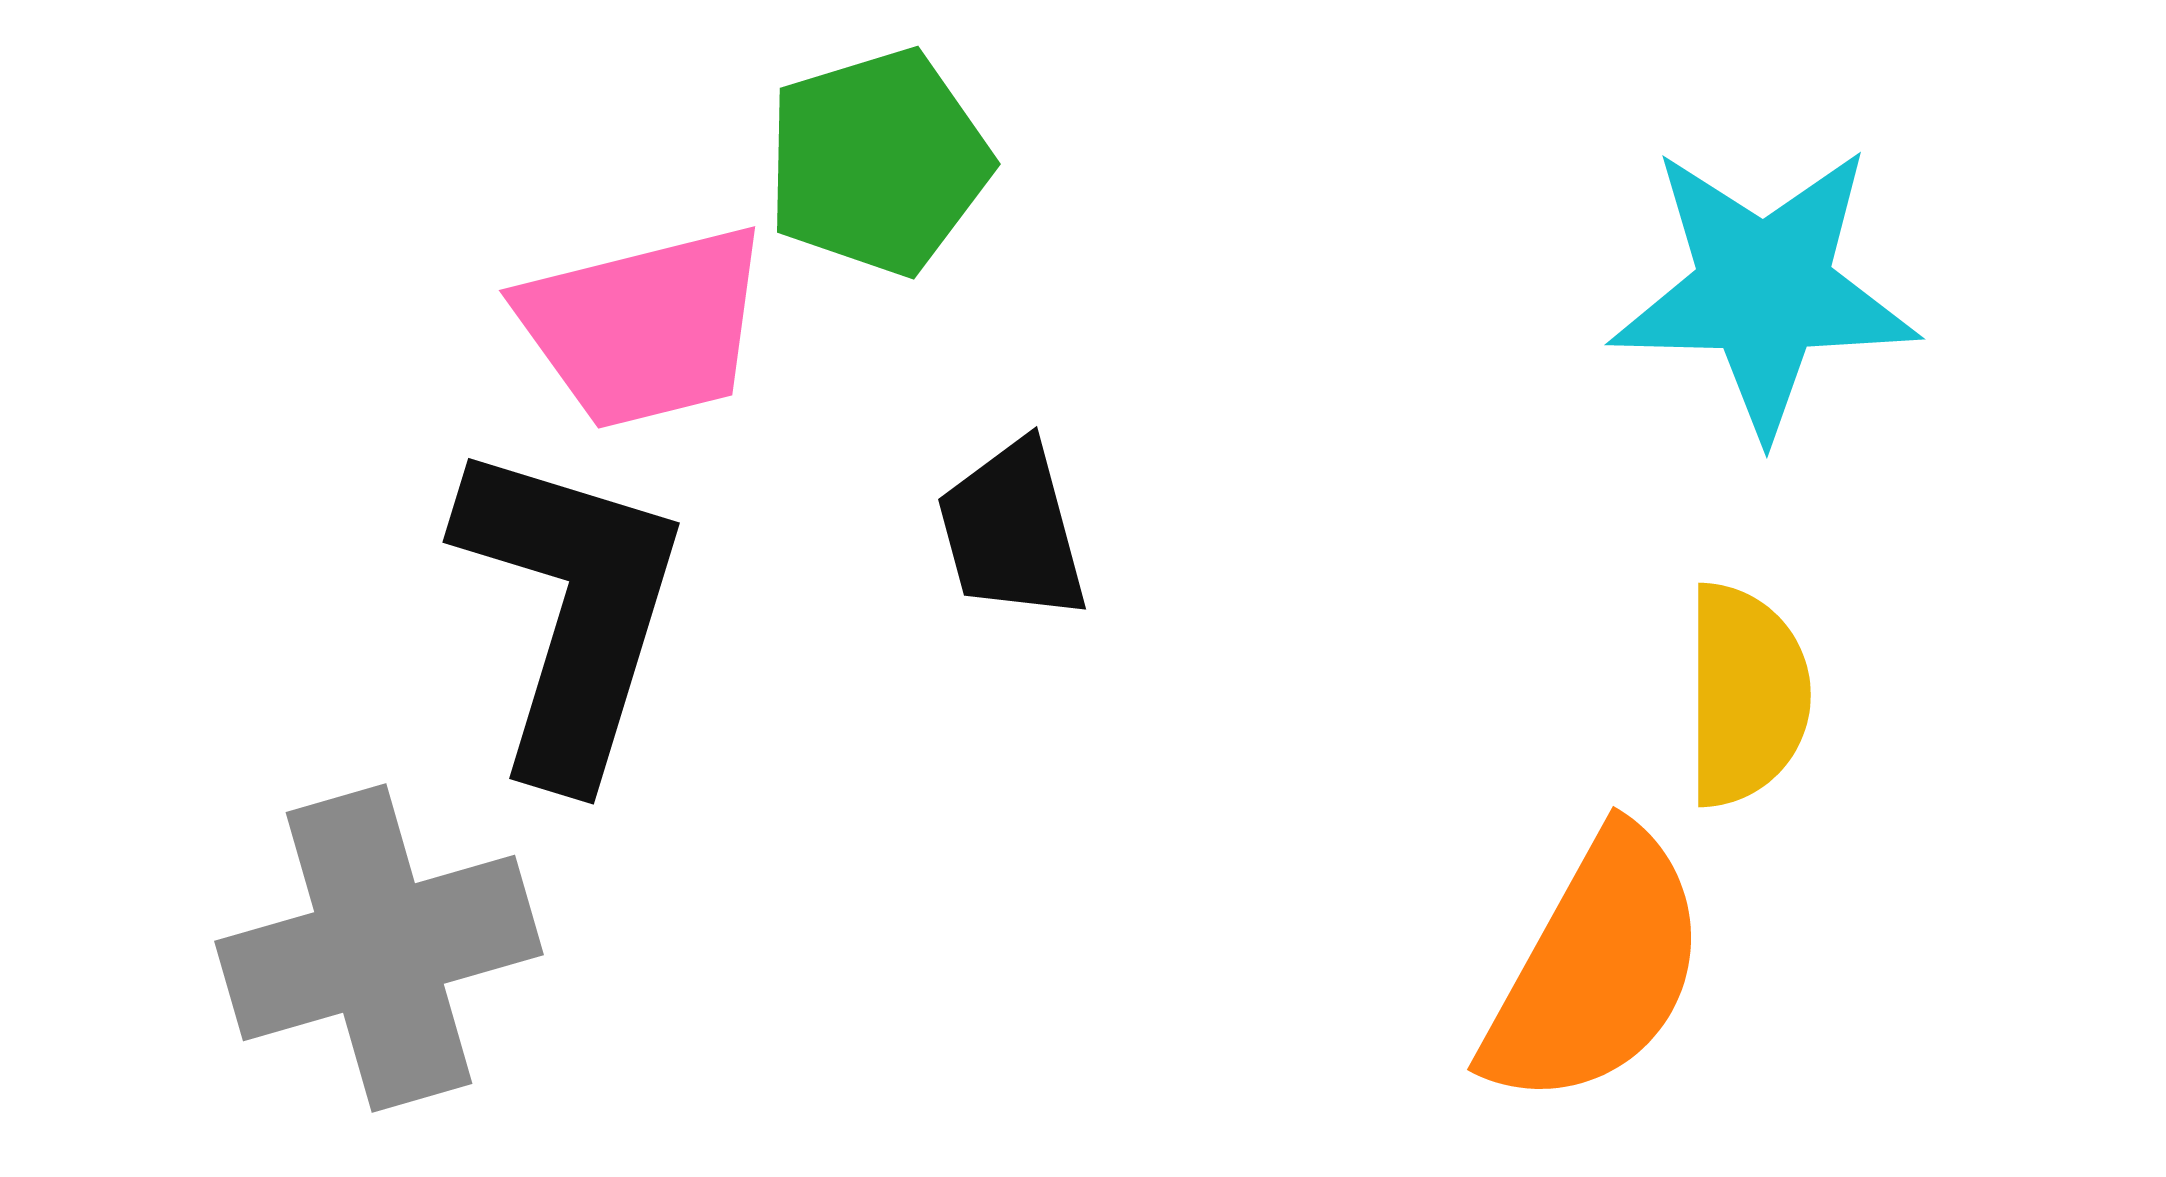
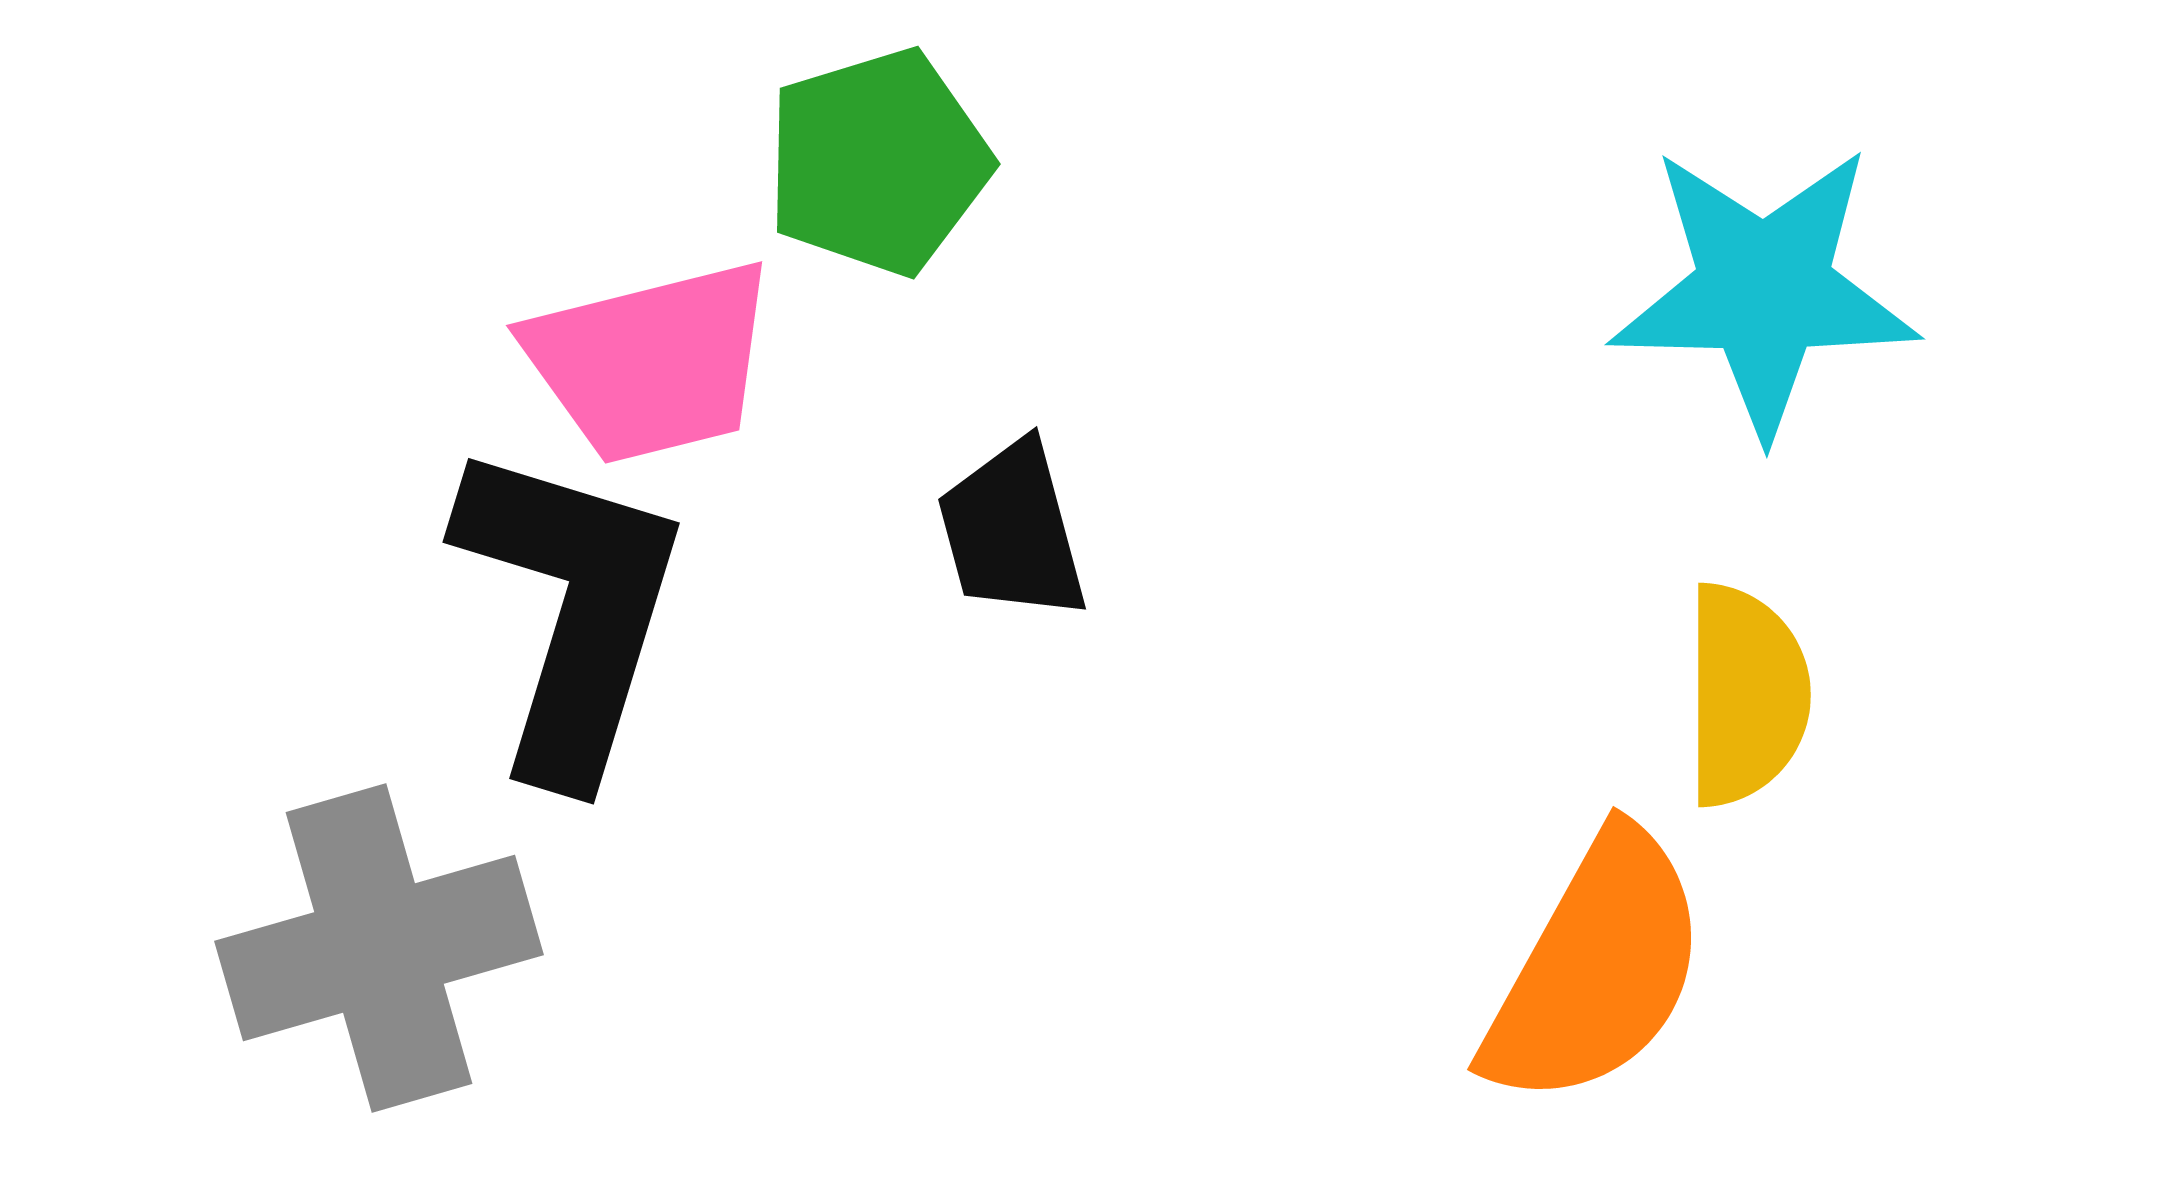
pink trapezoid: moved 7 px right, 35 px down
